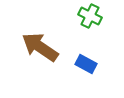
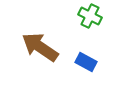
blue rectangle: moved 2 px up
